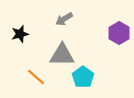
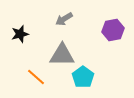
purple hexagon: moved 6 px left, 3 px up; rotated 20 degrees clockwise
